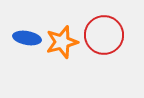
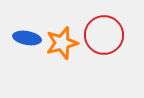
orange star: moved 1 px down
